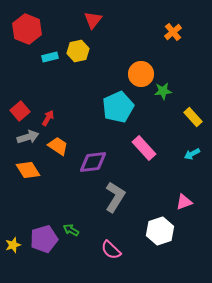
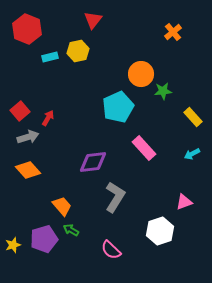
orange trapezoid: moved 4 px right, 60 px down; rotated 15 degrees clockwise
orange diamond: rotated 10 degrees counterclockwise
